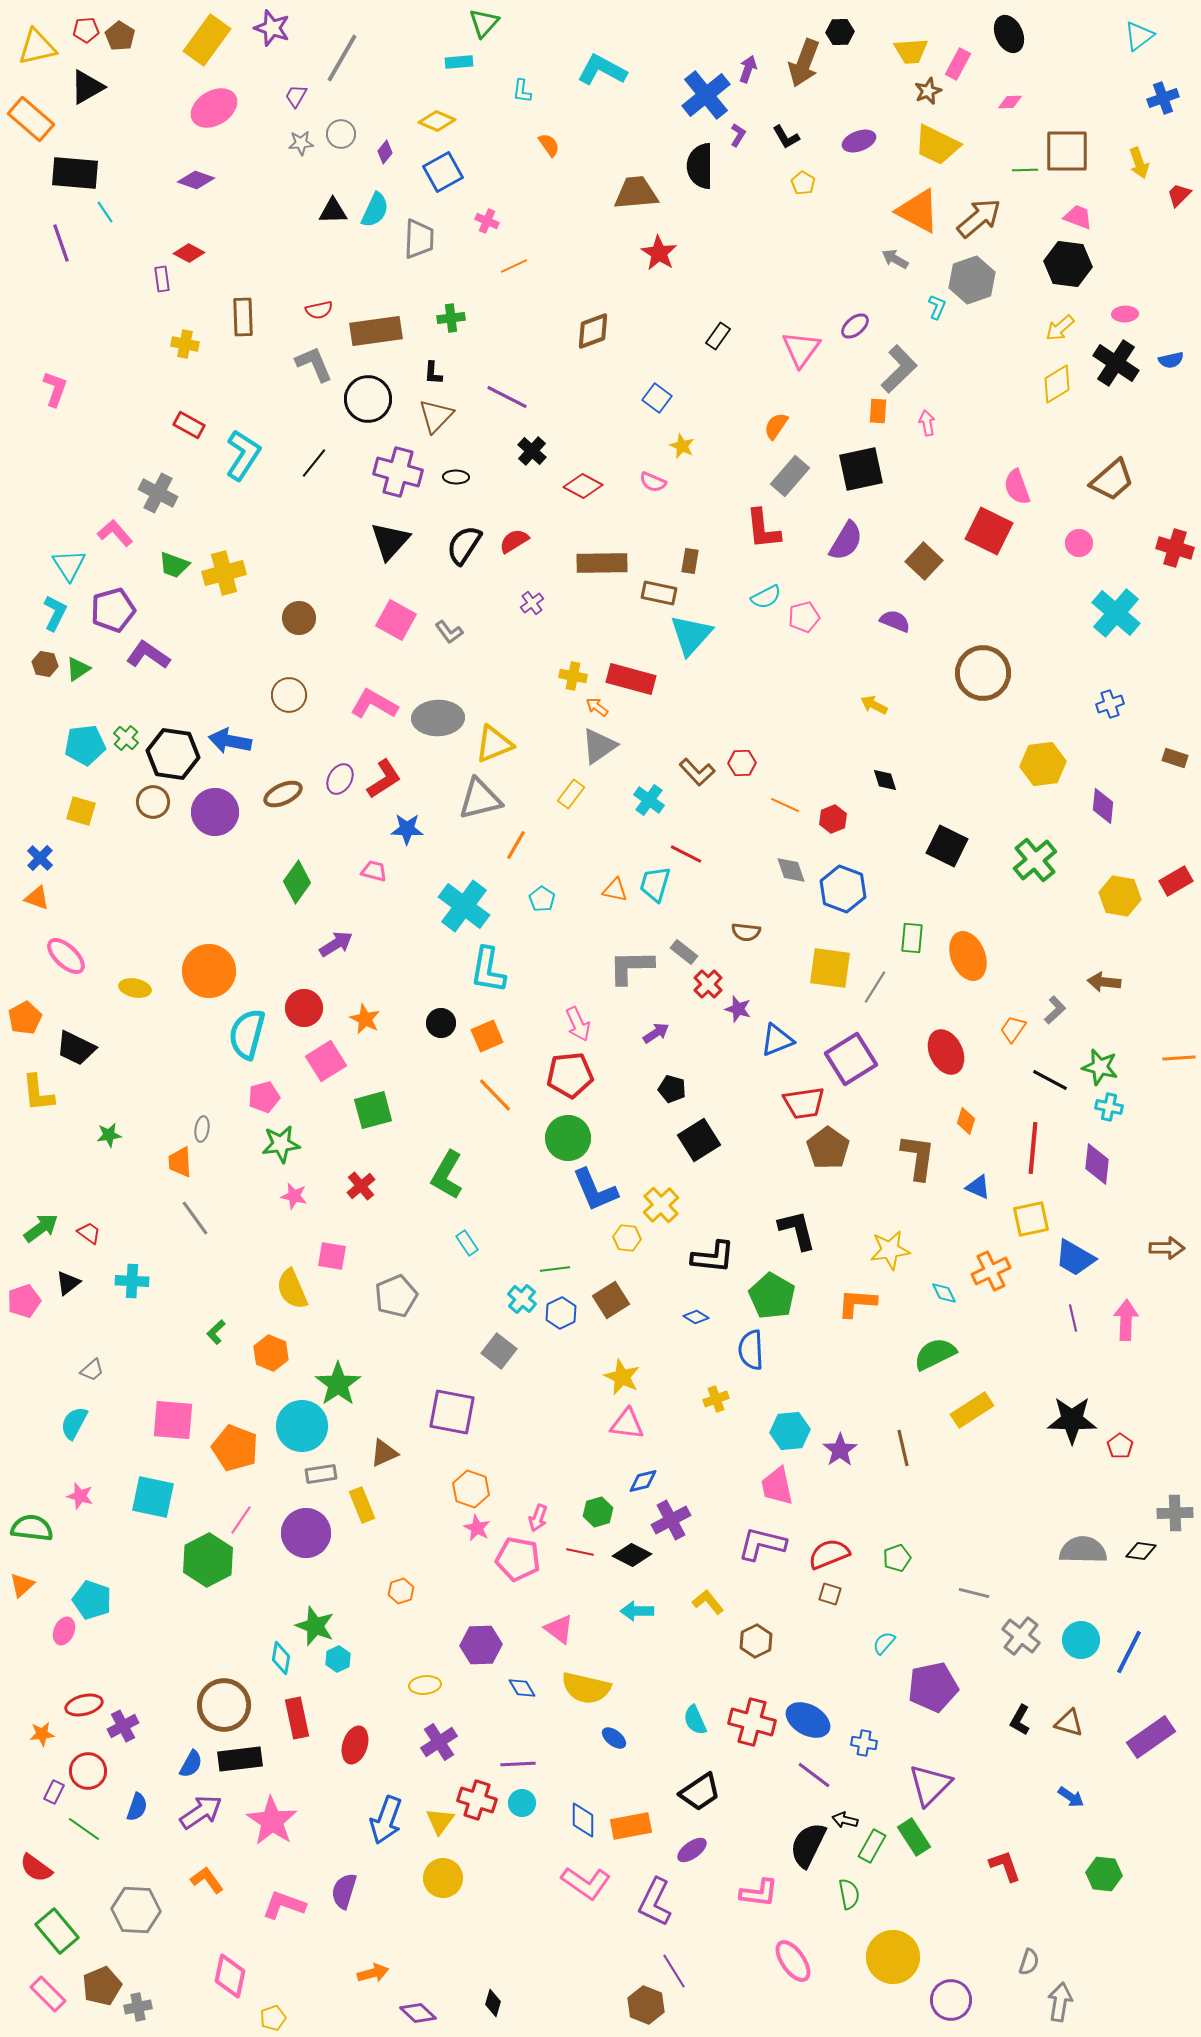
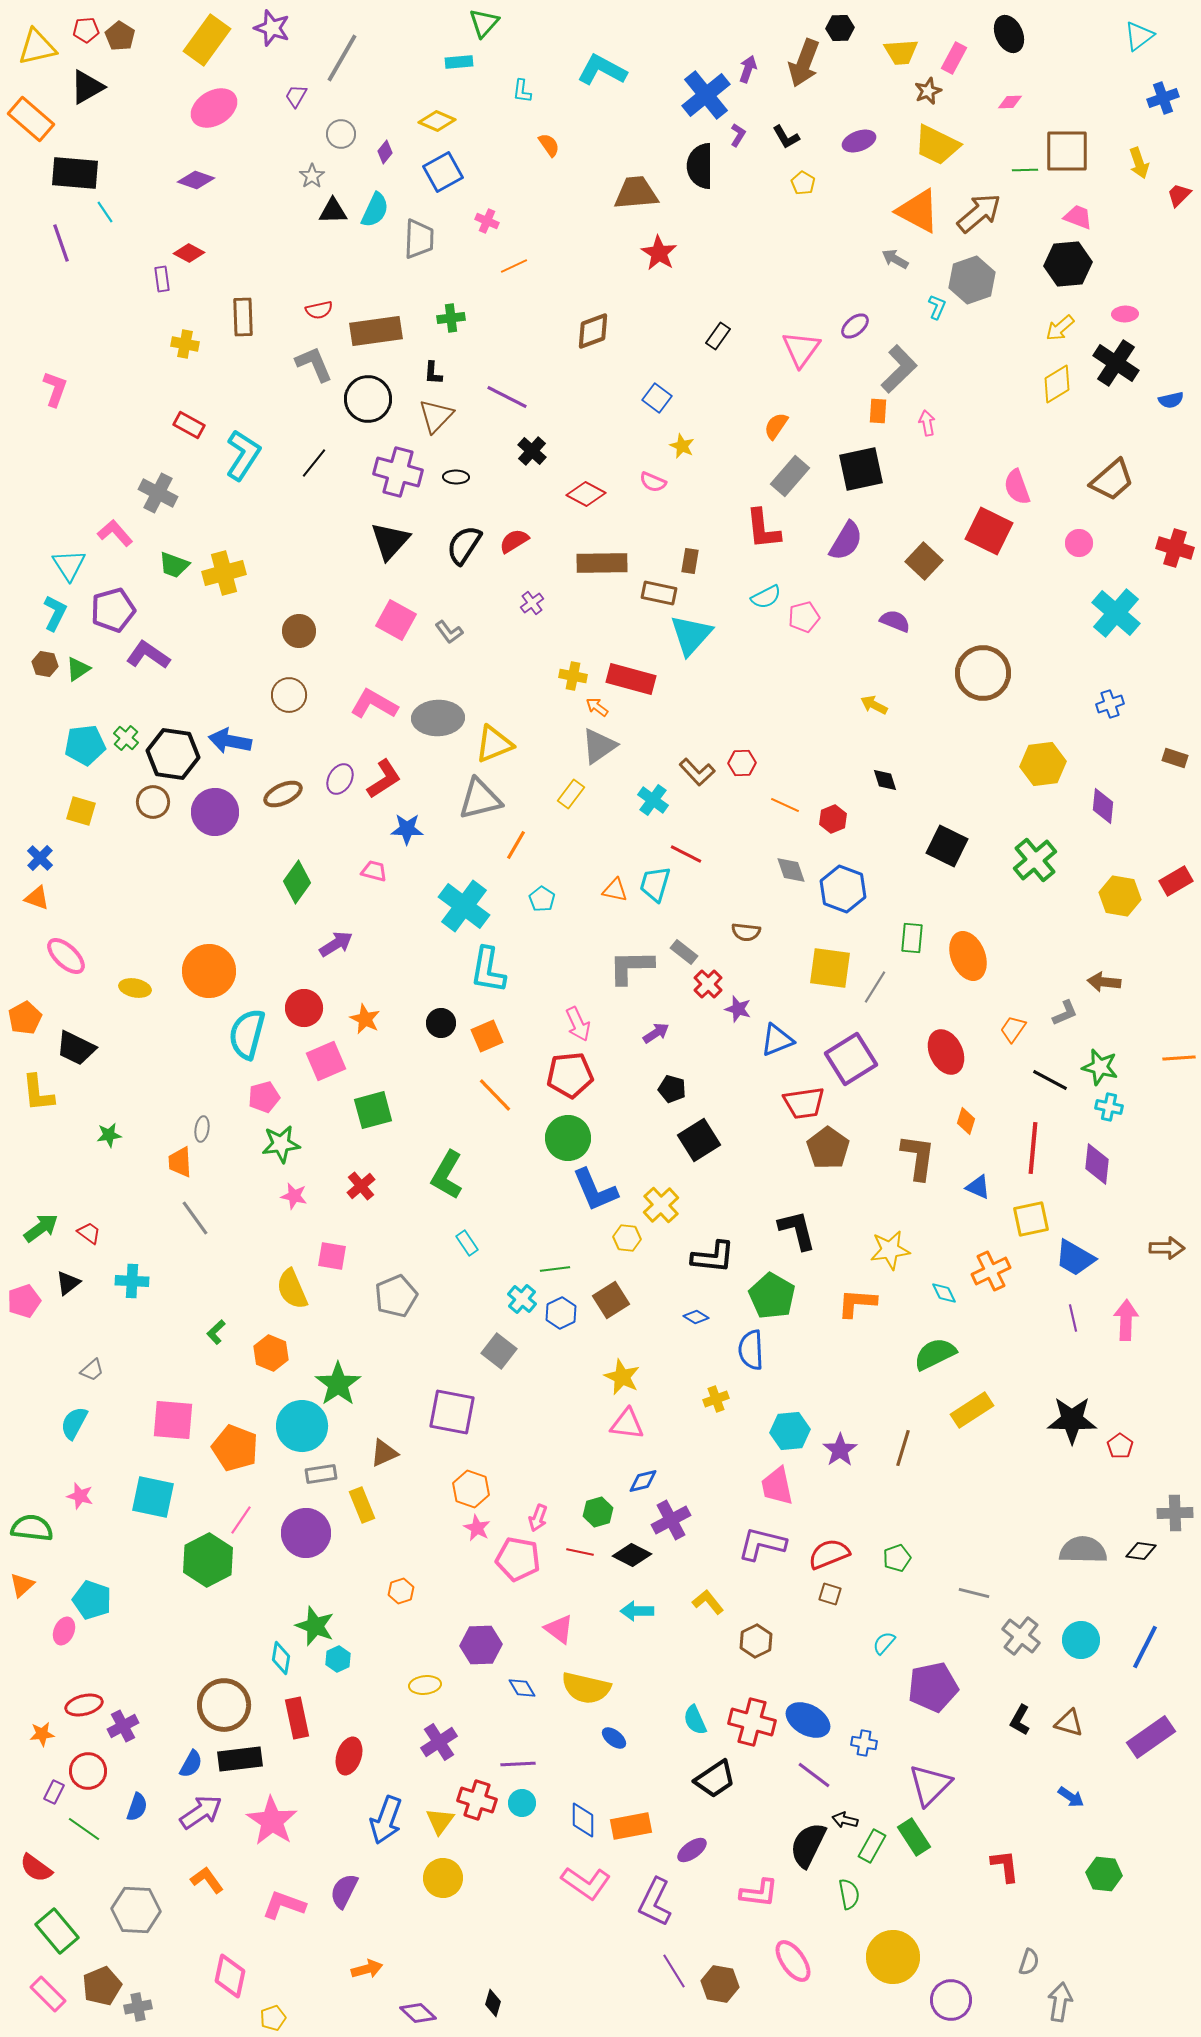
black hexagon at (840, 32): moved 4 px up
yellow trapezoid at (911, 51): moved 10 px left, 1 px down
pink rectangle at (958, 64): moved 4 px left, 6 px up
gray star at (301, 143): moved 11 px right, 33 px down; rotated 30 degrees counterclockwise
brown arrow at (979, 218): moved 5 px up
black hexagon at (1068, 264): rotated 12 degrees counterclockwise
blue semicircle at (1171, 360): moved 40 px down
red diamond at (583, 486): moved 3 px right, 8 px down
brown circle at (299, 618): moved 13 px down
cyan cross at (649, 800): moved 4 px right
gray L-shape at (1055, 1010): moved 10 px right, 3 px down; rotated 20 degrees clockwise
pink square at (326, 1061): rotated 9 degrees clockwise
brown line at (903, 1448): rotated 30 degrees clockwise
blue line at (1129, 1652): moved 16 px right, 5 px up
red ellipse at (355, 1745): moved 6 px left, 11 px down
black trapezoid at (700, 1792): moved 15 px right, 13 px up
red L-shape at (1005, 1866): rotated 12 degrees clockwise
purple semicircle at (344, 1891): rotated 9 degrees clockwise
orange arrow at (373, 1973): moved 6 px left, 4 px up
brown hexagon at (646, 2005): moved 74 px right, 21 px up; rotated 12 degrees counterclockwise
